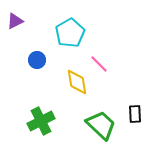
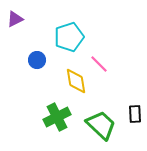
purple triangle: moved 2 px up
cyan pentagon: moved 1 px left, 4 px down; rotated 12 degrees clockwise
yellow diamond: moved 1 px left, 1 px up
green cross: moved 16 px right, 4 px up
